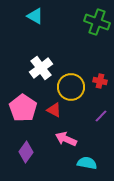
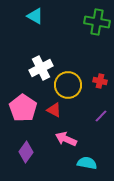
green cross: rotated 10 degrees counterclockwise
white cross: rotated 10 degrees clockwise
yellow circle: moved 3 px left, 2 px up
